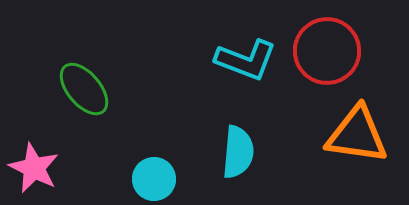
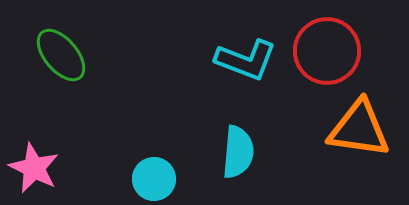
green ellipse: moved 23 px left, 34 px up
orange triangle: moved 2 px right, 6 px up
